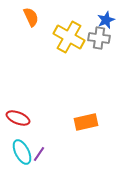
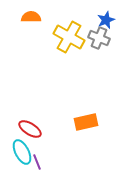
orange semicircle: rotated 66 degrees counterclockwise
gray cross: rotated 15 degrees clockwise
red ellipse: moved 12 px right, 11 px down; rotated 10 degrees clockwise
purple line: moved 2 px left, 8 px down; rotated 56 degrees counterclockwise
